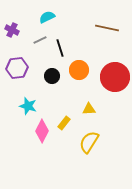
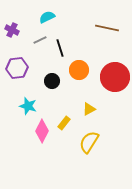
black circle: moved 5 px down
yellow triangle: rotated 24 degrees counterclockwise
